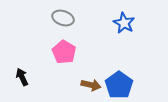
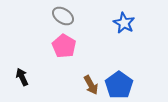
gray ellipse: moved 2 px up; rotated 15 degrees clockwise
pink pentagon: moved 6 px up
brown arrow: rotated 48 degrees clockwise
